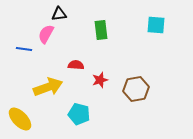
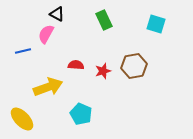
black triangle: moved 2 px left; rotated 35 degrees clockwise
cyan square: moved 1 px up; rotated 12 degrees clockwise
green rectangle: moved 3 px right, 10 px up; rotated 18 degrees counterclockwise
blue line: moved 1 px left, 2 px down; rotated 21 degrees counterclockwise
red star: moved 3 px right, 9 px up
brown hexagon: moved 2 px left, 23 px up
cyan pentagon: moved 2 px right; rotated 10 degrees clockwise
yellow ellipse: moved 2 px right
